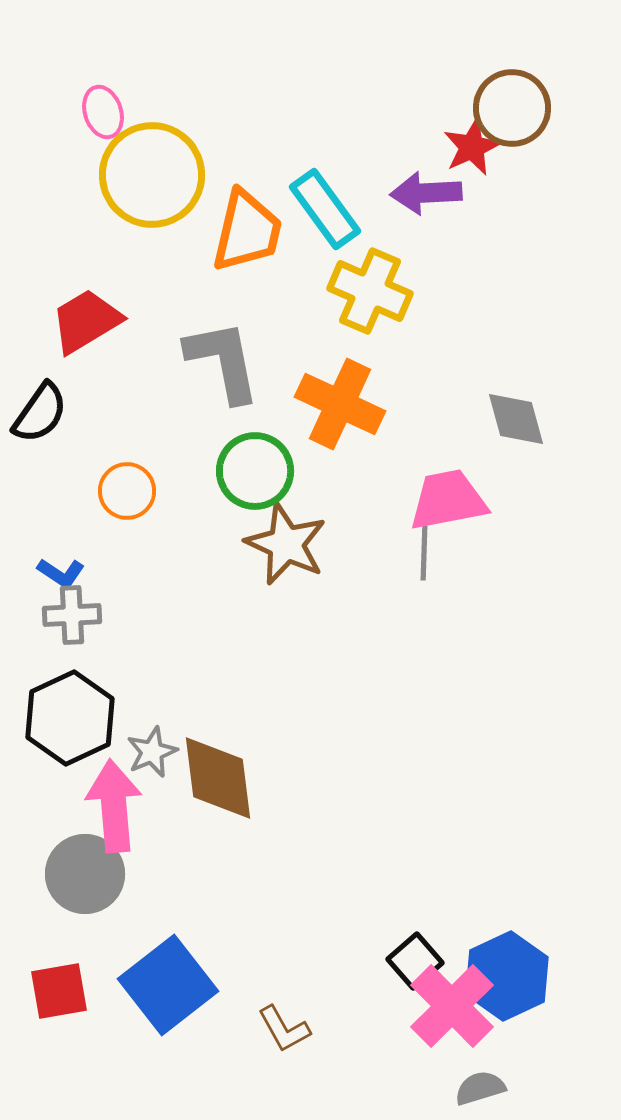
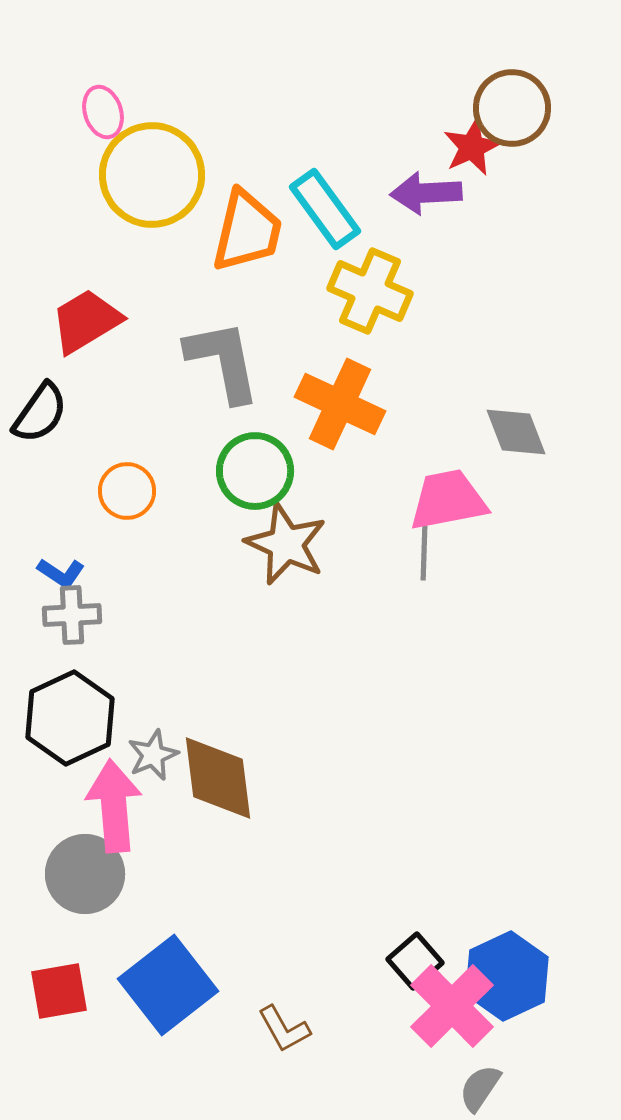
gray diamond: moved 13 px down; rotated 6 degrees counterclockwise
gray star: moved 1 px right, 3 px down
gray semicircle: rotated 39 degrees counterclockwise
